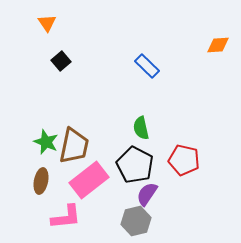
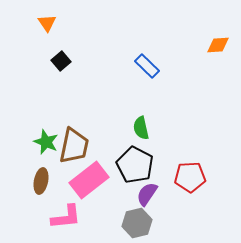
red pentagon: moved 6 px right, 17 px down; rotated 16 degrees counterclockwise
gray hexagon: moved 1 px right, 2 px down
